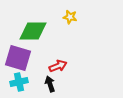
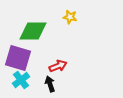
cyan cross: moved 2 px right, 2 px up; rotated 24 degrees counterclockwise
